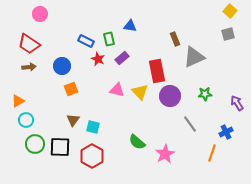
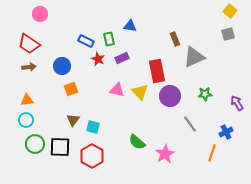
purple rectangle: rotated 16 degrees clockwise
orange triangle: moved 9 px right, 1 px up; rotated 24 degrees clockwise
